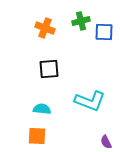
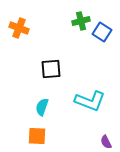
orange cross: moved 26 px left
blue square: moved 2 px left; rotated 30 degrees clockwise
black square: moved 2 px right
cyan semicircle: moved 2 px up; rotated 78 degrees counterclockwise
